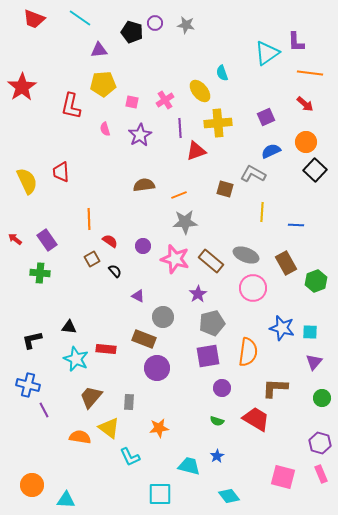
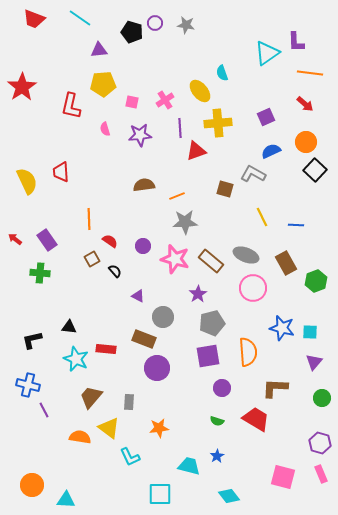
purple star at (140, 135): rotated 25 degrees clockwise
orange line at (179, 195): moved 2 px left, 1 px down
yellow line at (262, 212): moved 5 px down; rotated 30 degrees counterclockwise
orange semicircle at (248, 352): rotated 12 degrees counterclockwise
